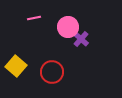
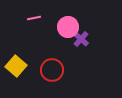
red circle: moved 2 px up
